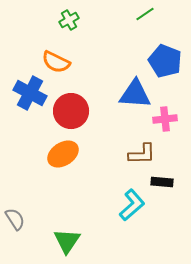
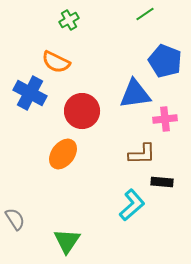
blue triangle: rotated 12 degrees counterclockwise
red circle: moved 11 px right
orange ellipse: rotated 20 degrees counterclockwise
